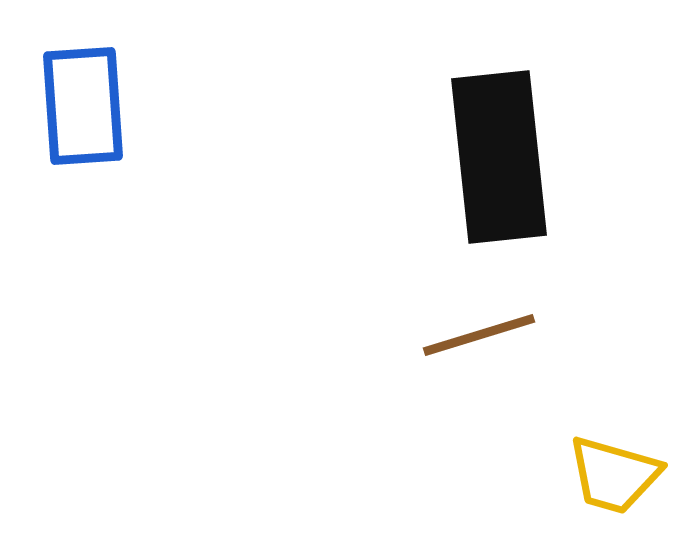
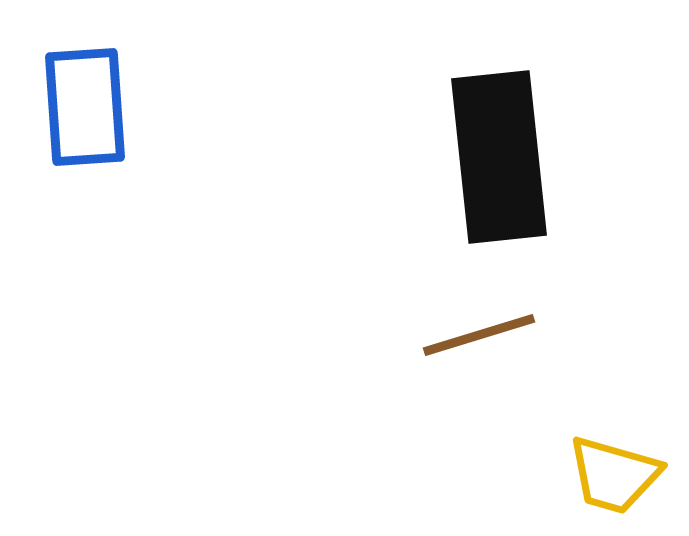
blue rectangle: moved 2 px right, 1 px down
